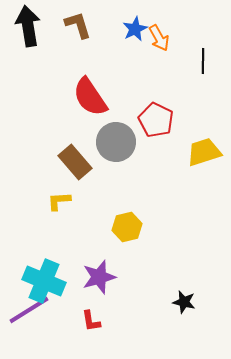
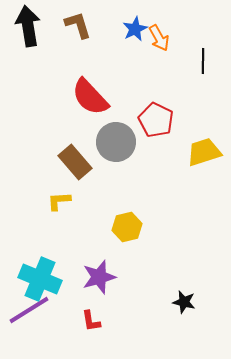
red semicircle: rotated 9 degrees counterclockwise
cyan cross: moved 4 px left, 2 px up
